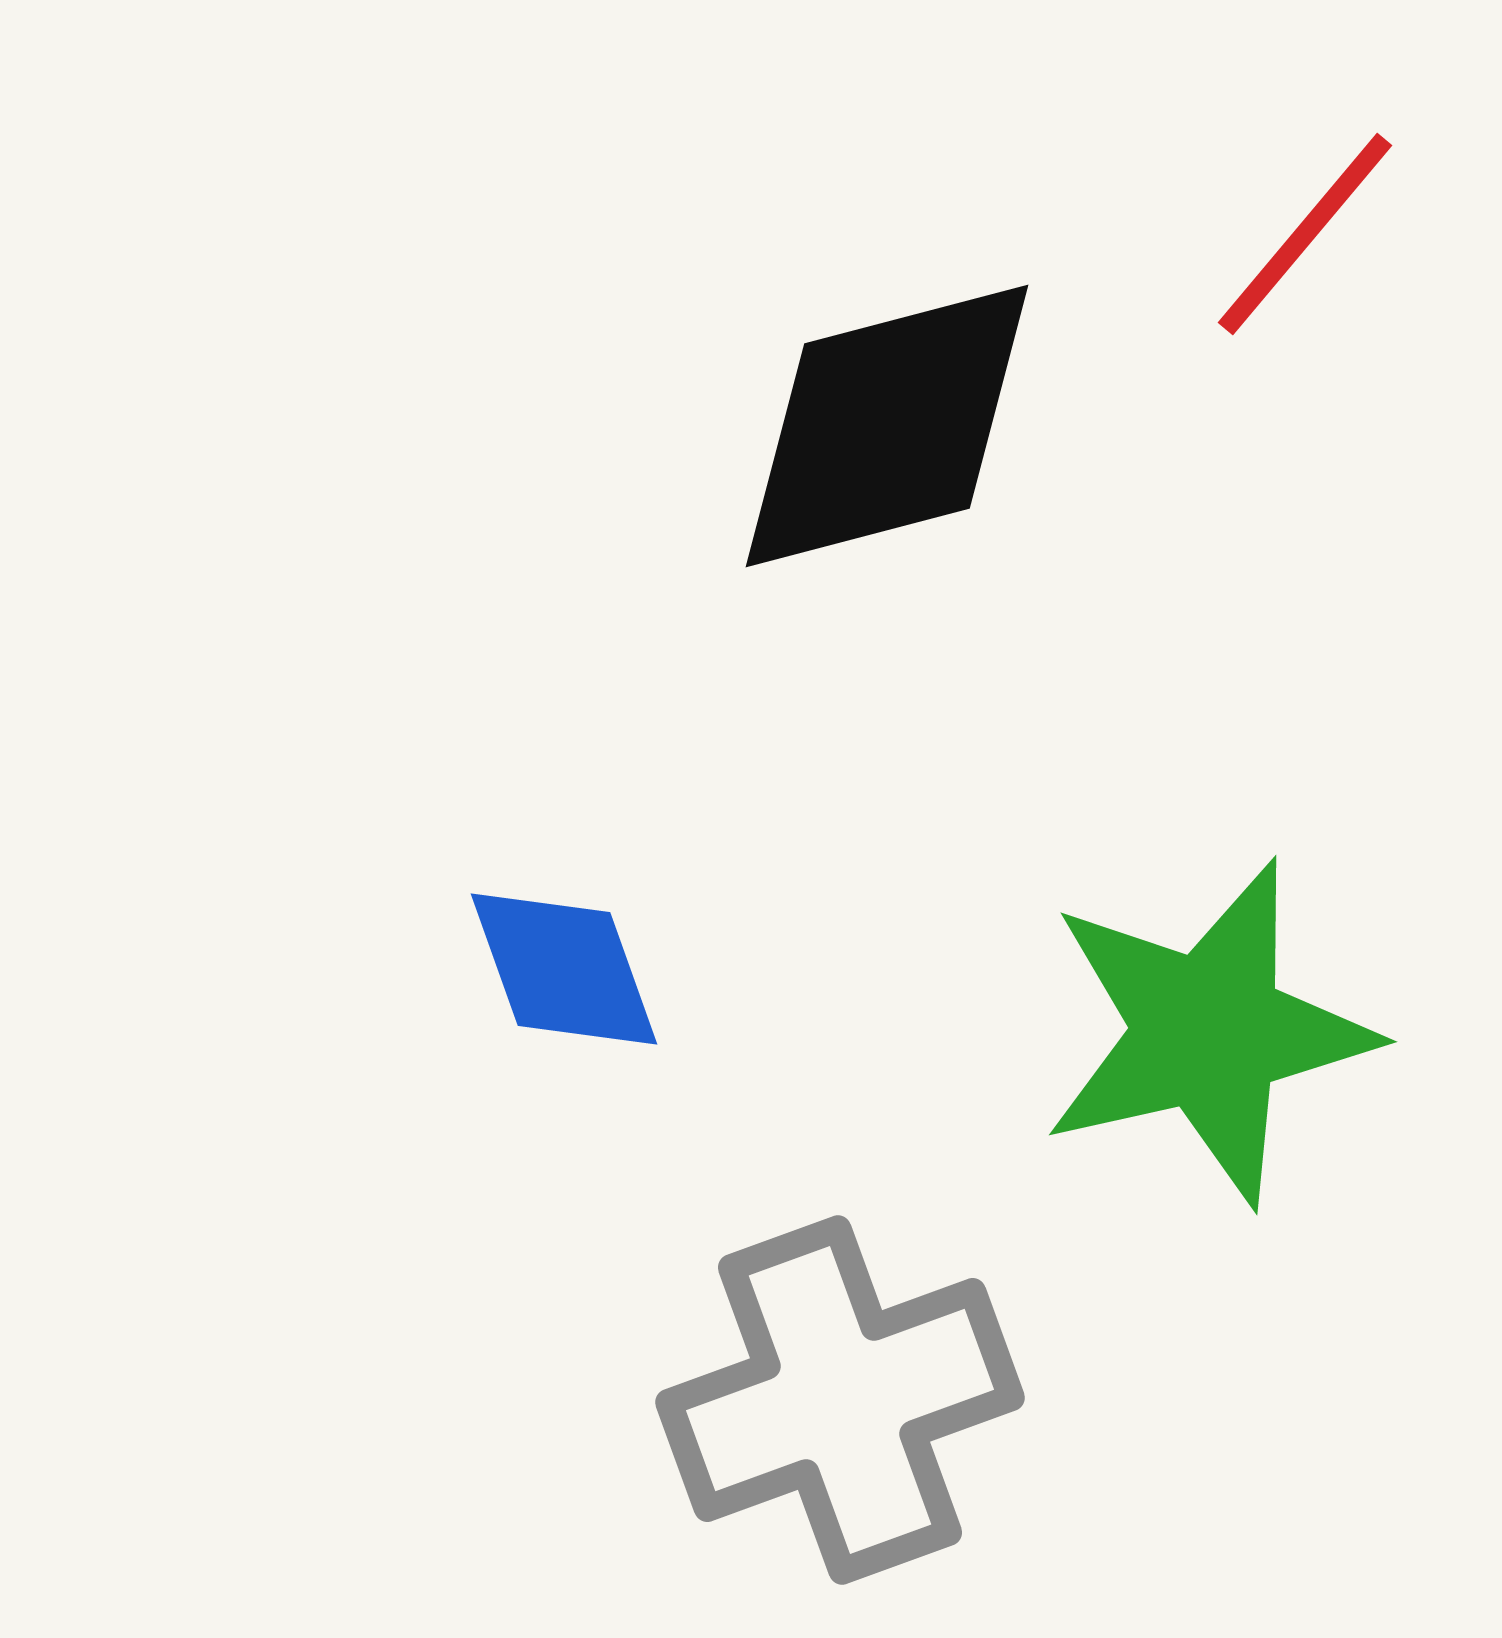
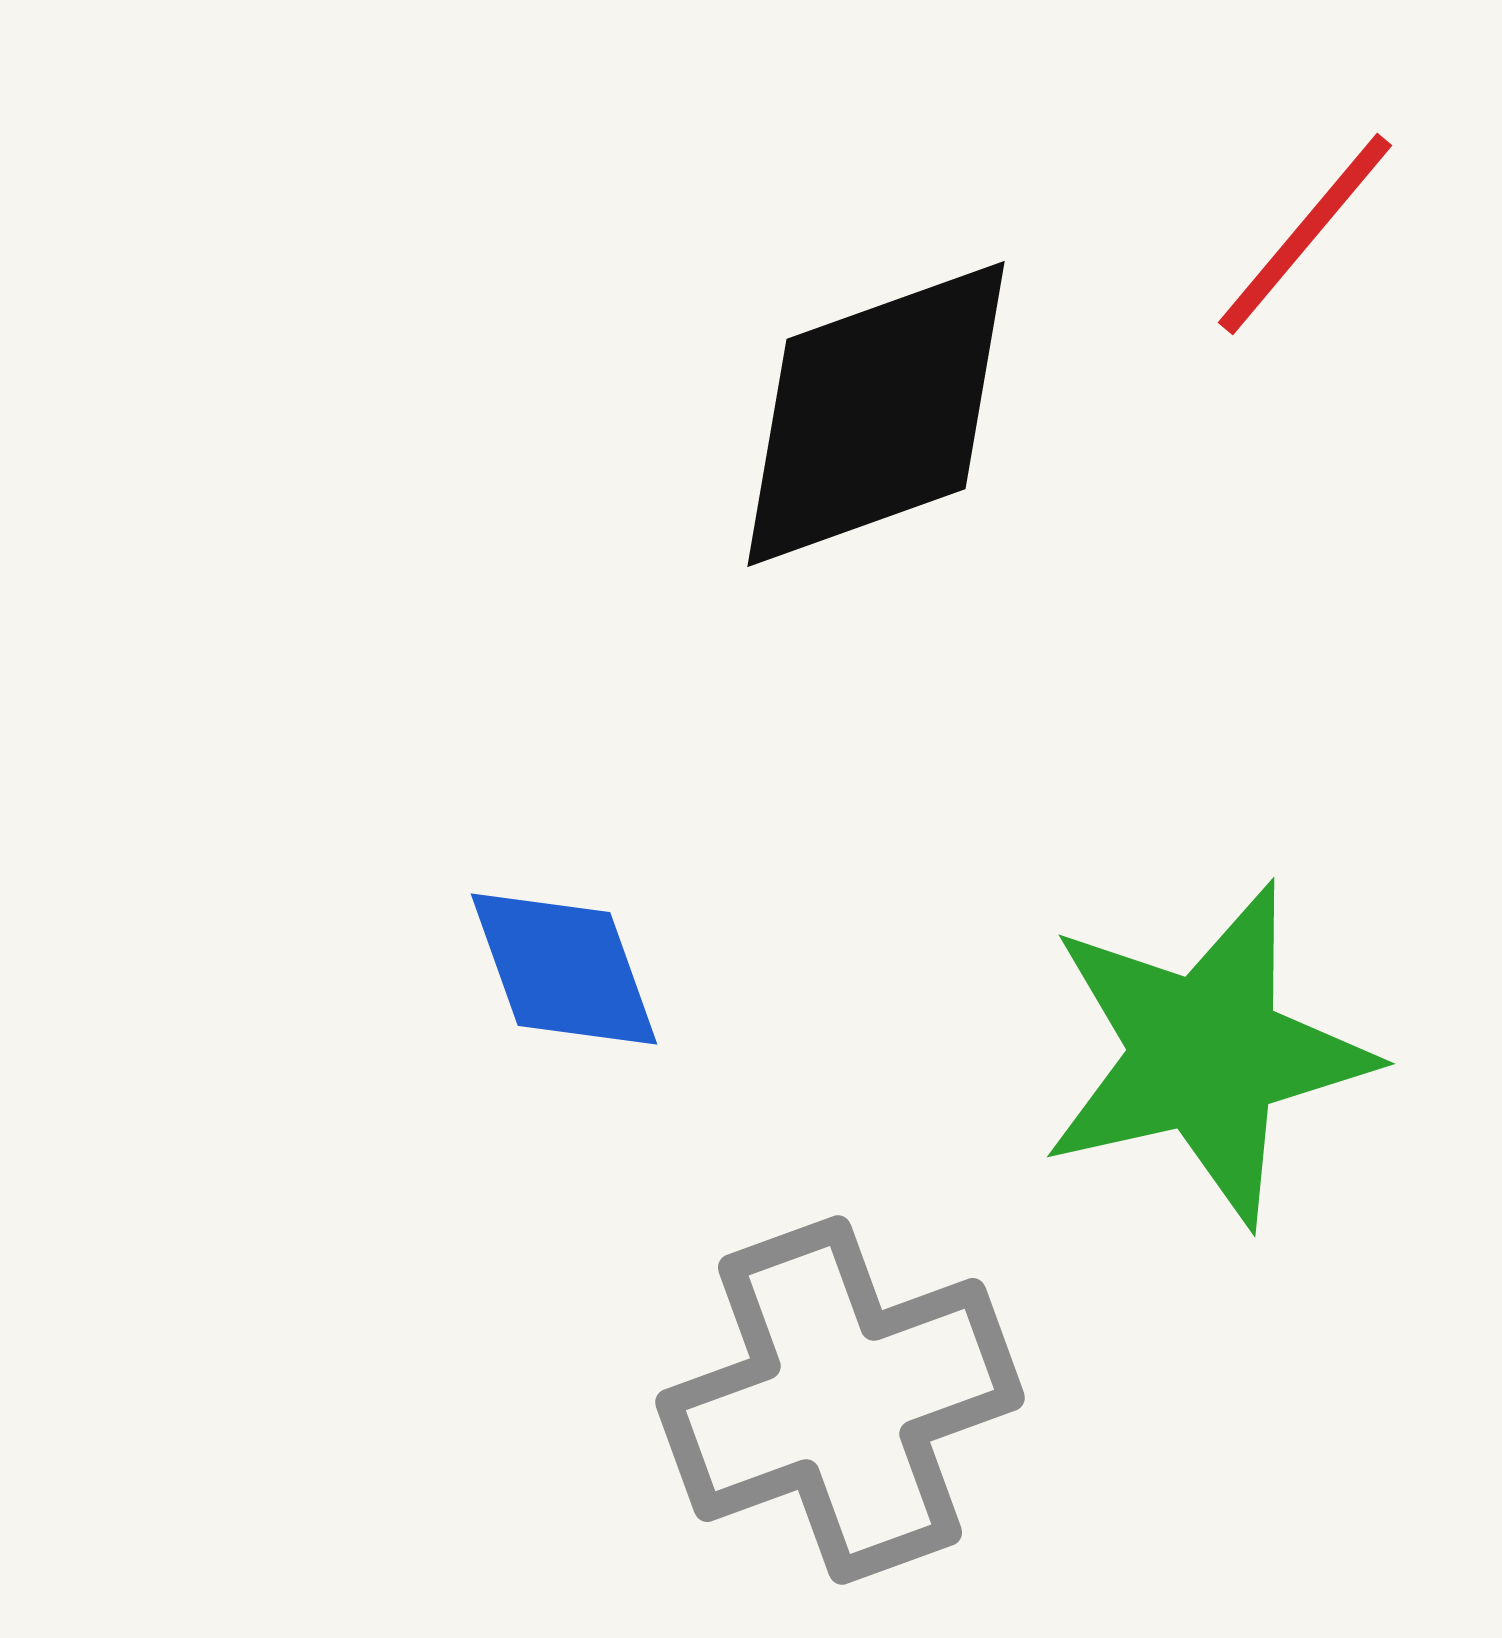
black diamond: moved 11 px left, 12 px up; rotated 5 degrees counterclockwise
green star: moved 2 px left, 22 px down
